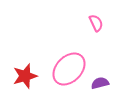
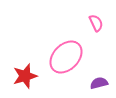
pink ellipse: moved 3 px left, 12 px up
purple semicircle: moved 1 px left
